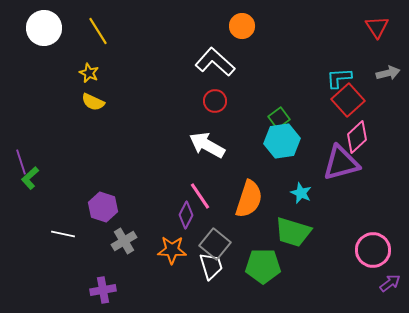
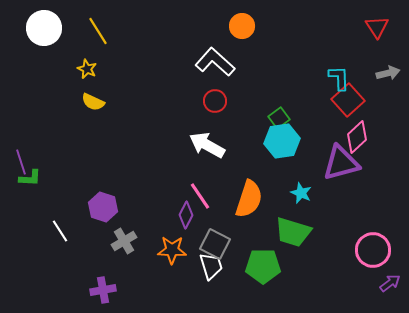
yellow star: moved 2 px left, 4 px up
cyan L-shape: rotated 92 degrees clockwise
green L-shape: rotated 135 degrees counterclockwise
white line: moved 3 px left, 3 px up; rotated 45 degrees clockwise
gray square: rotated 12 degrees counterclockwise
